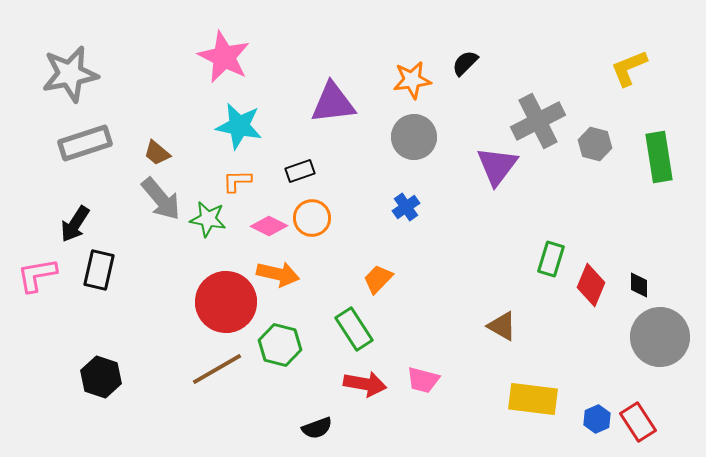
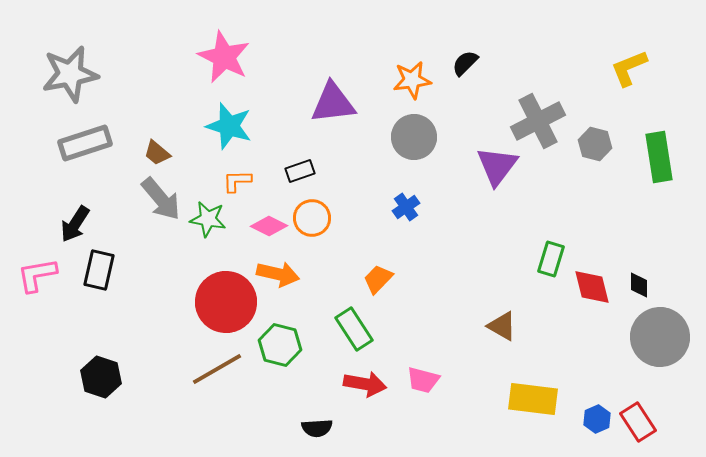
cyan star at (239, 126): moved 10 px left; rotated 6 degrees clockwise
red diamond at (591, 285): moved 1 px right, 2 px down; rotated 36 degrees counterclockwise
black semicircle at (317, 428): rotated 16 degrees clockwise
